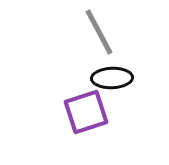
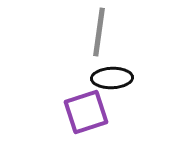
gray line: rotated 36 degrees clockwise
